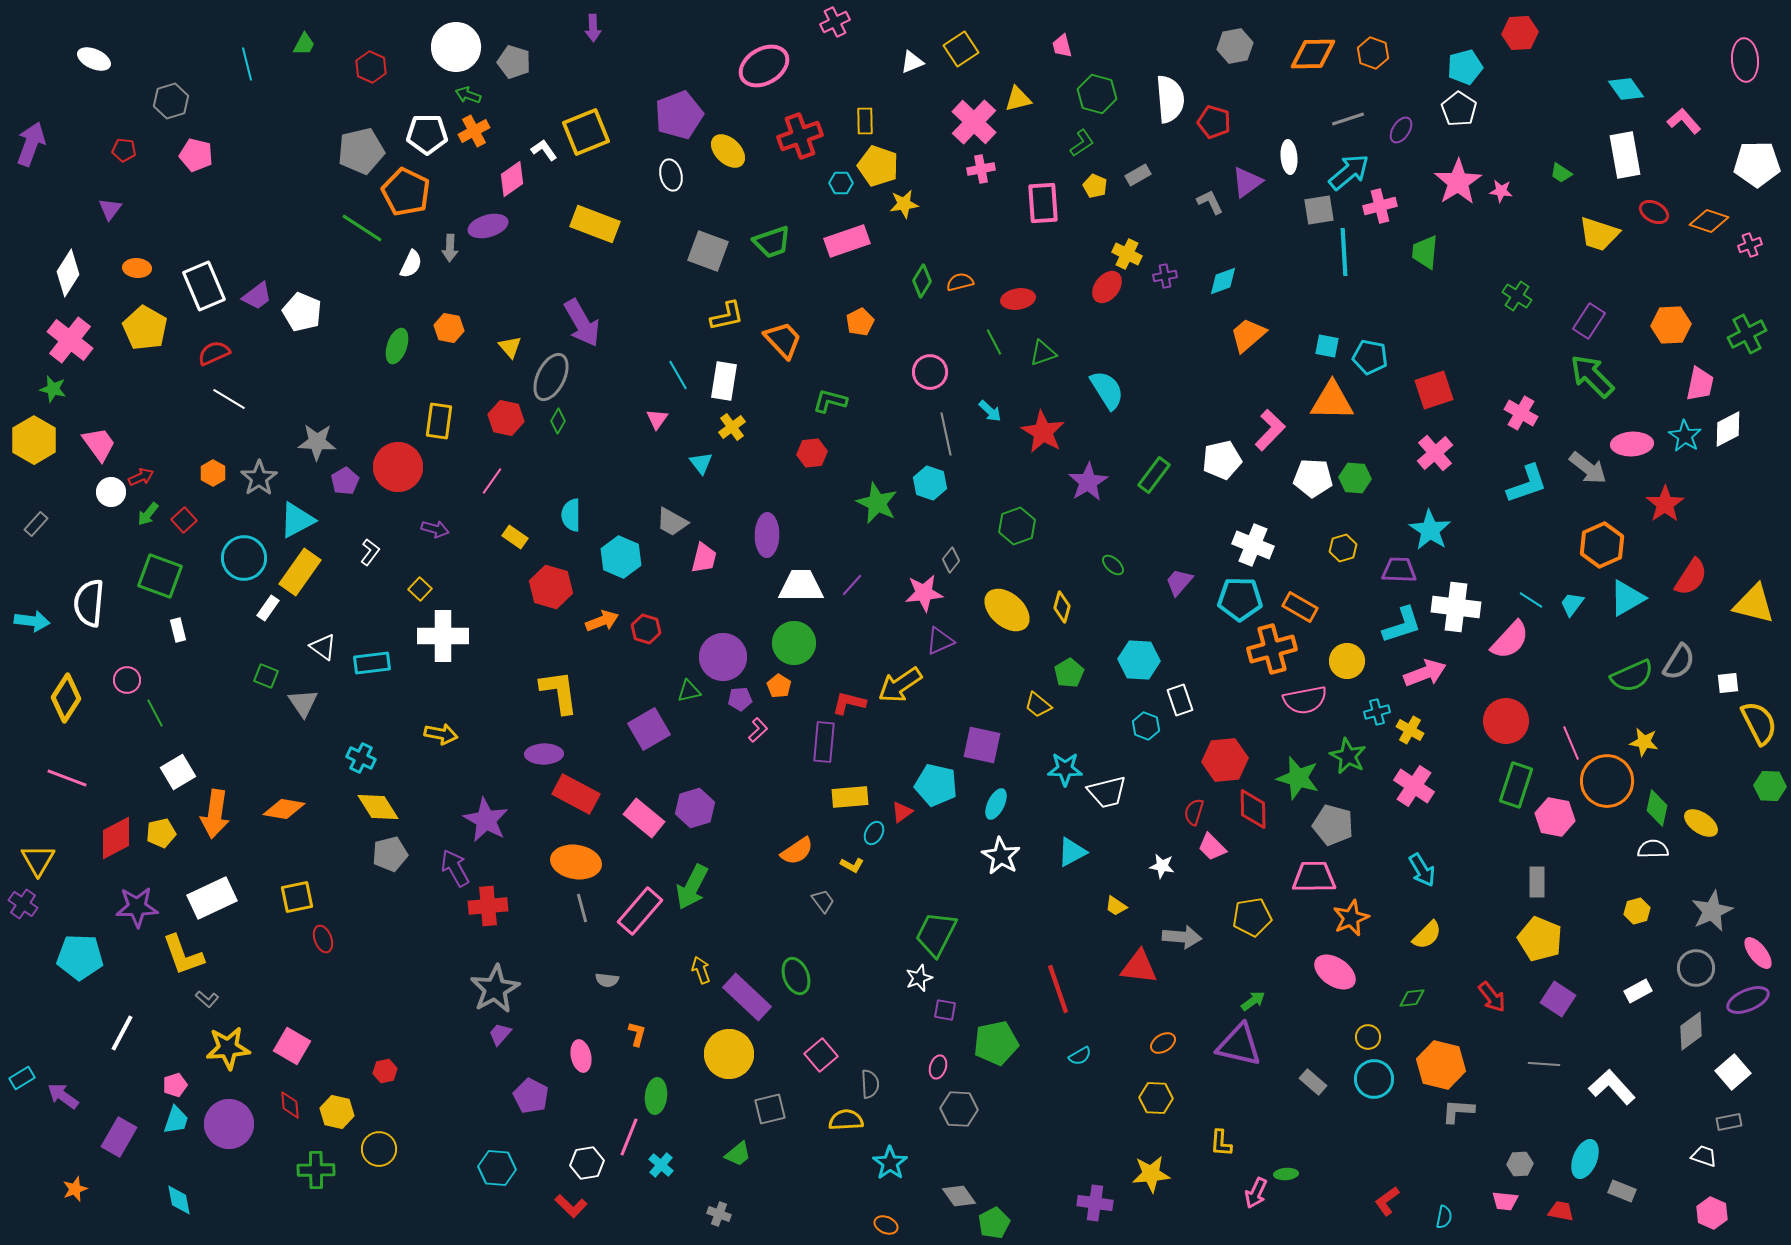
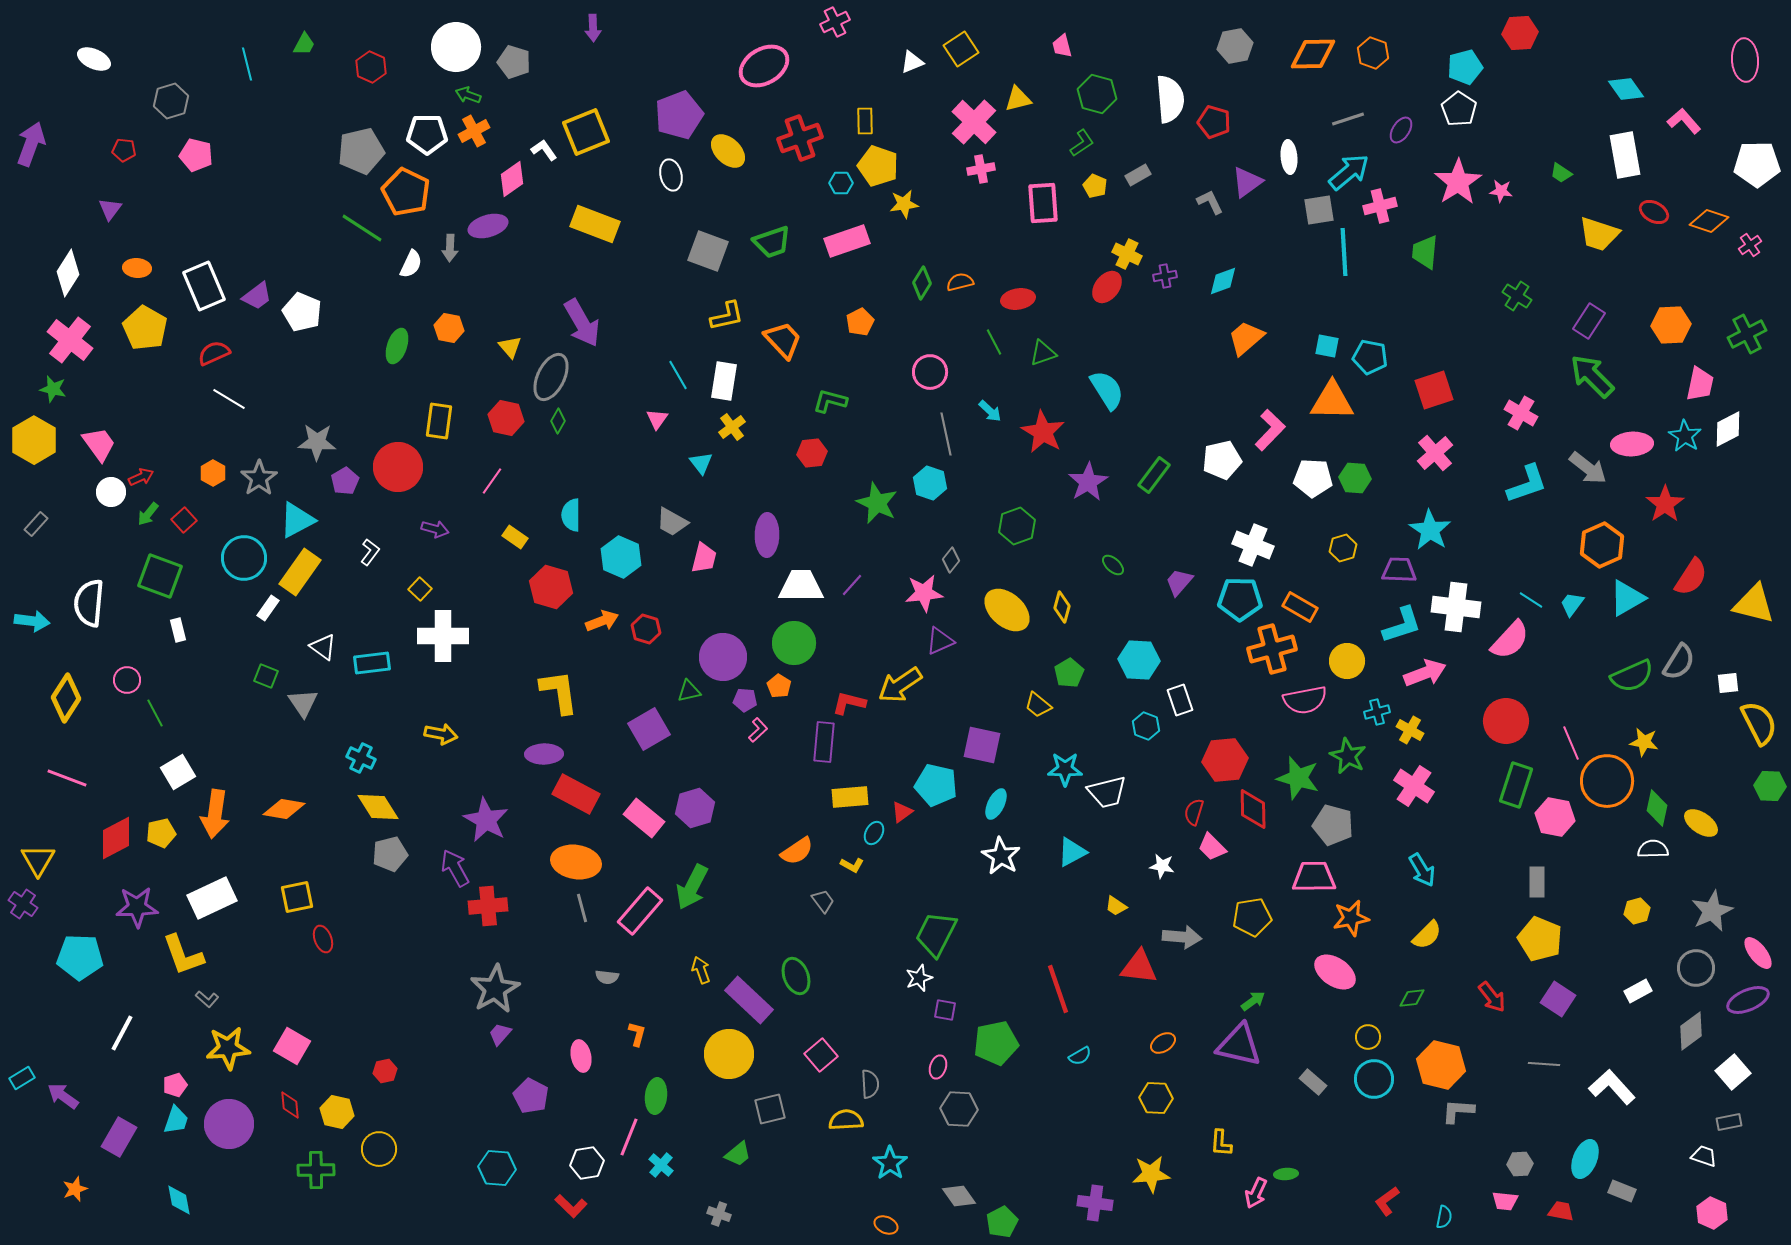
red cross at (800, 136): moved 2 px down
pink cross at (1750, 245): rotated 15 degrees counterclockwise
green diamond at (922, 281): moved 2 px down
orange trapezoid at (1248, 335): moved 2 px left, 3 px down
purple pentagon at (740, 699): moved 5 px right, 1 px down; rotated 10 degrees clockwise
orange star at (1351, 918): rotated 12 degrees clockwise
gray semicircle at (607, 980): moved 3 px up
purple rectangle at (747, 997): moved 2 px right, 3 px down
green pentagon at (994, 1223): moved 8 px right, 1 px up
